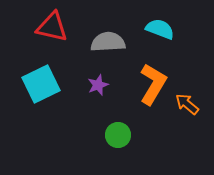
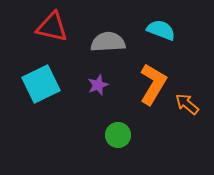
cyan semicircle: moved 1 px right, 1 px down
